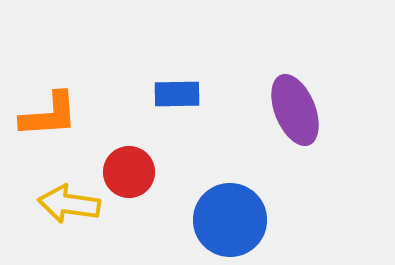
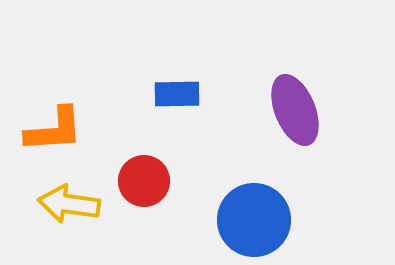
orange L-shape: moved 5 px right, 15 px down
red circle: moved 15 px right, 9 px down
blue circle: moved 24 px right
